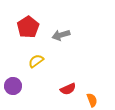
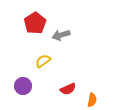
red pentagon: moved 7 px right, 4 px up
yellow semicircle: moved 7 px right
purple circle: moved 10 px right
orange semicircle: rotated 32 degrees clockwise
